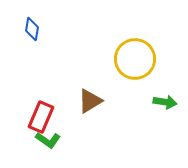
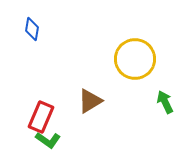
green arrow: rotated 125 degrees counterclockwise
